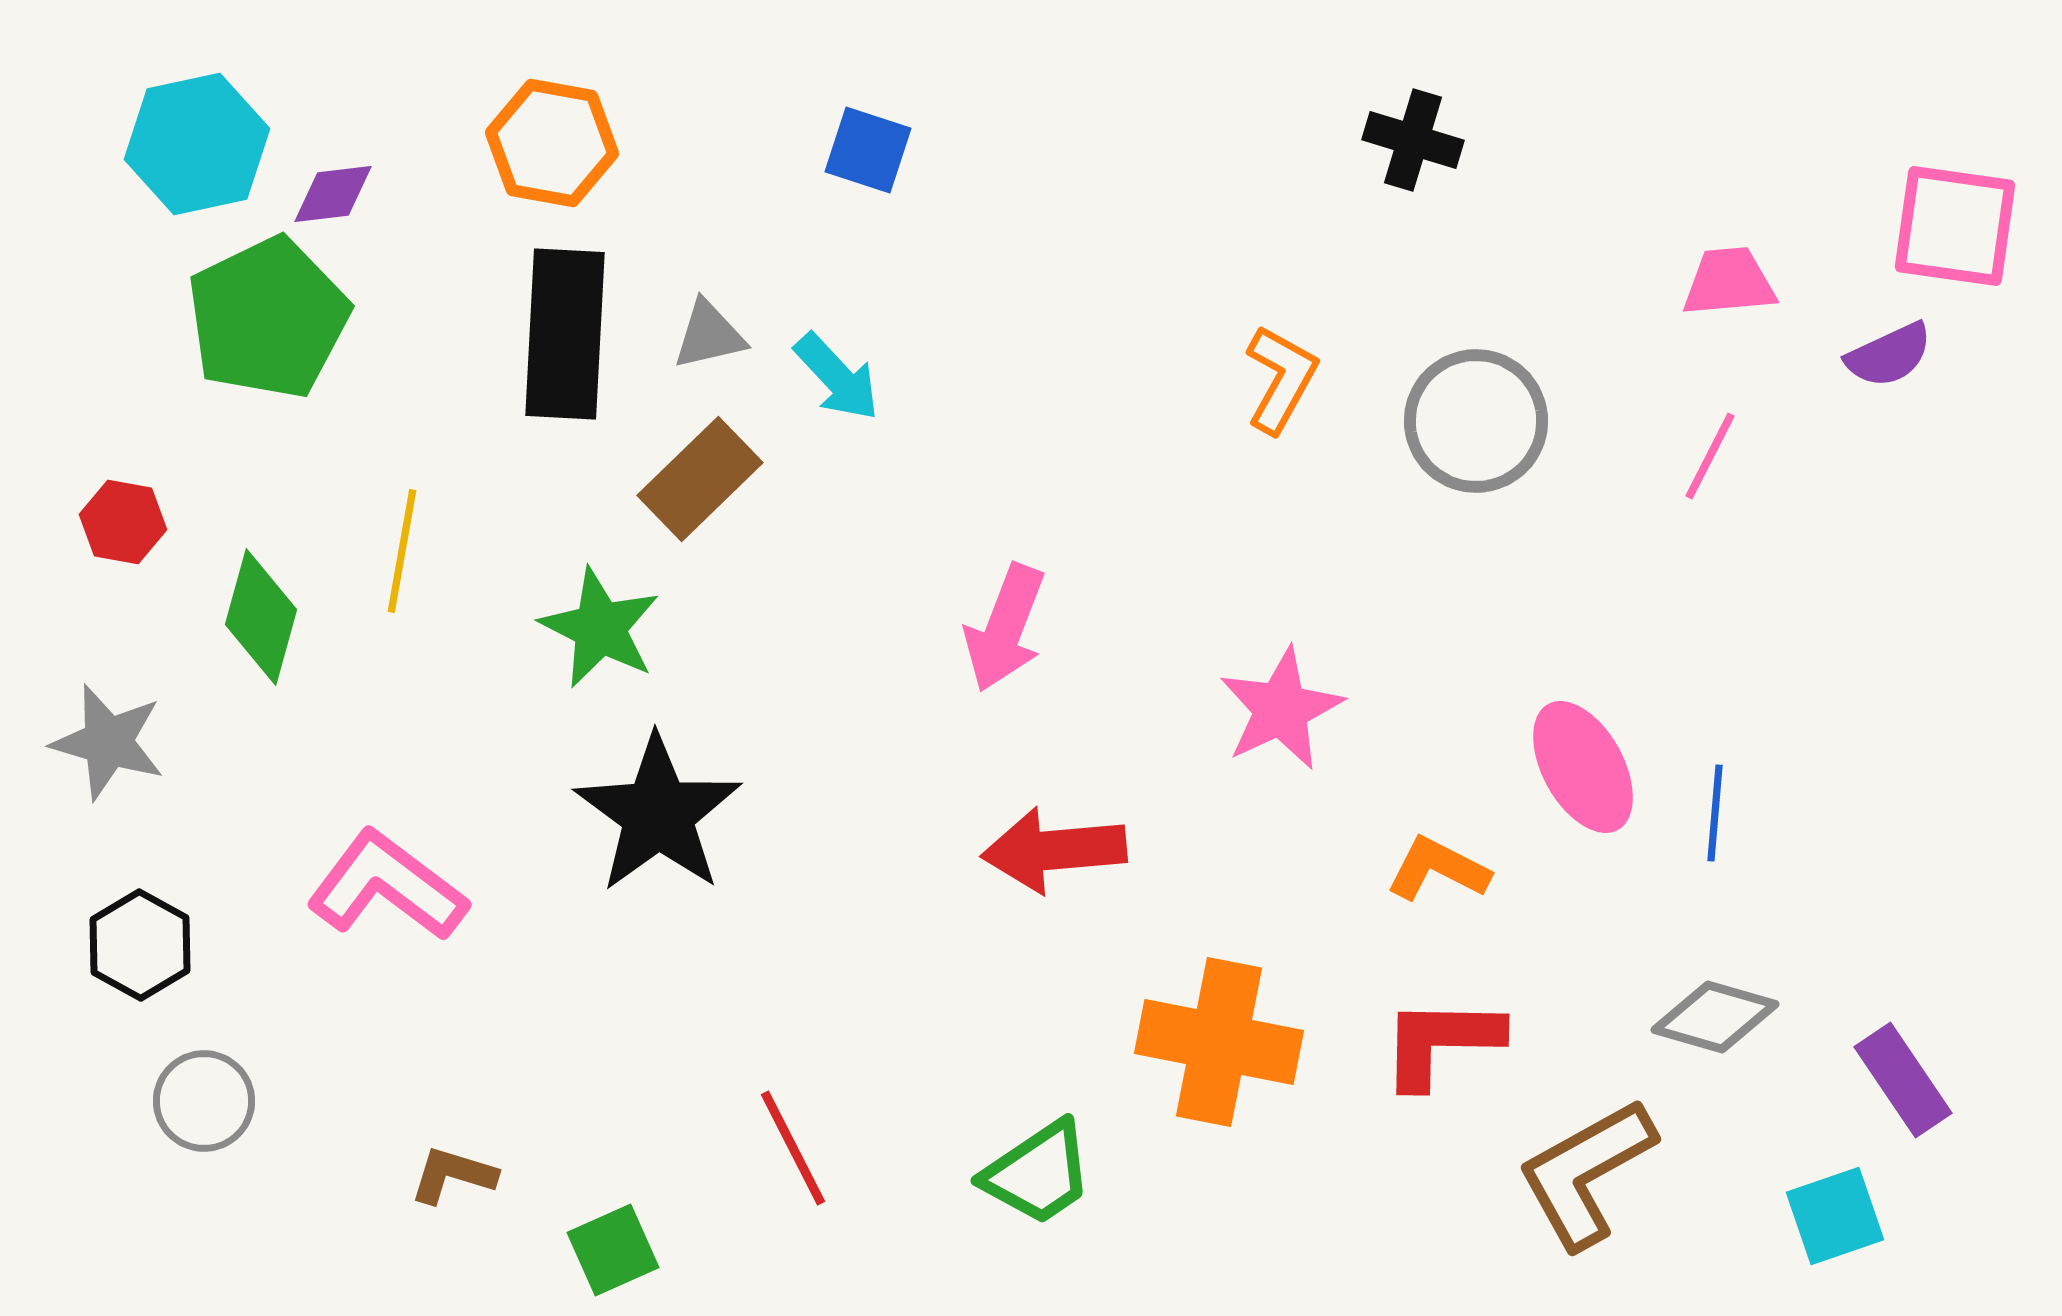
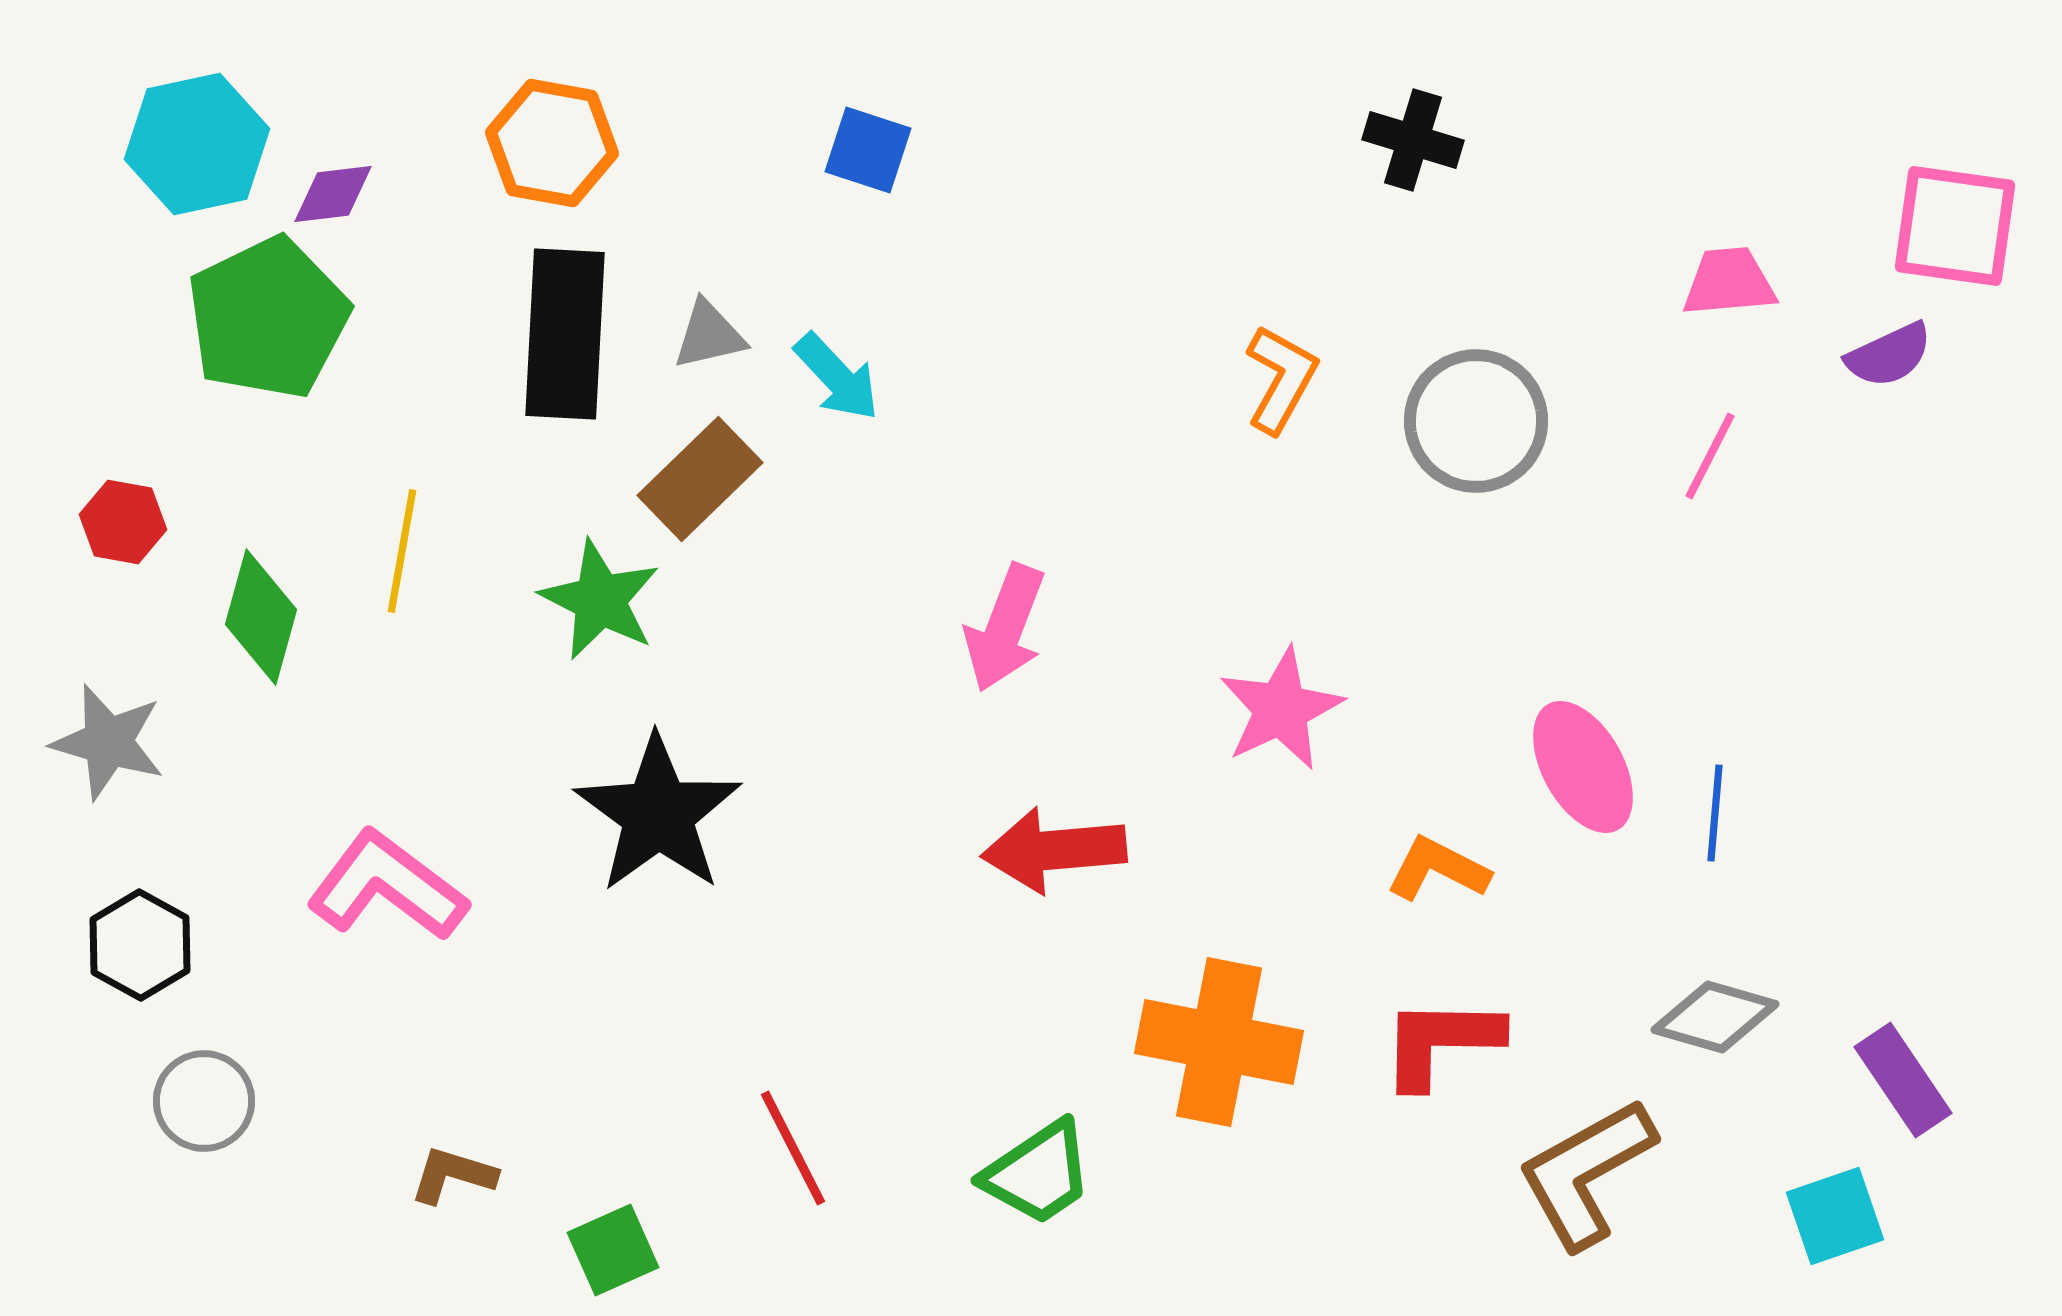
green star at (600, 628): moved 28 px up
